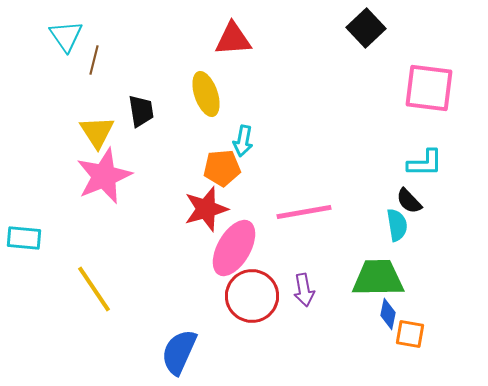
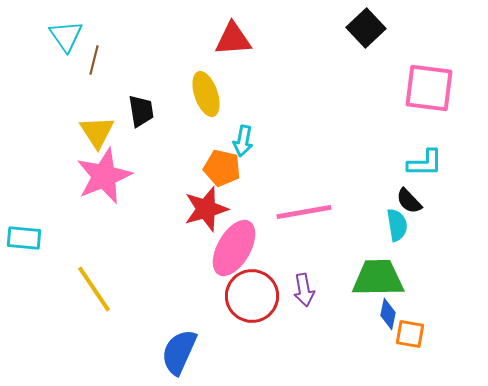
orange pentagon: rotated 18 degrees clockwise
